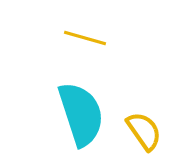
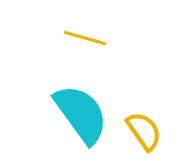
cyan semicircle: rotated 18 degrees counterclockwise
